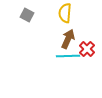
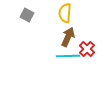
brown arrow: moved 2 px up
